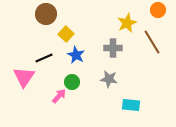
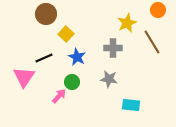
blue star: moved 1 px right, 2 px down
